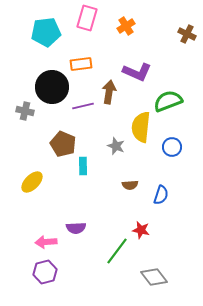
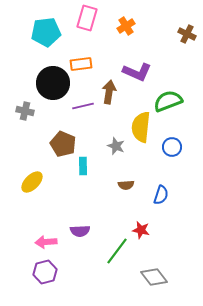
black circle: moved 1 px right, 4 px up
brown semicircle: moved 4 px left
purple semicircle: moved 4 px right, 3 px down
